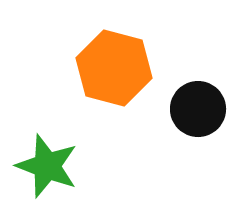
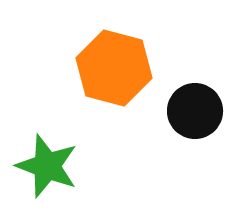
black circle: moved 3 px left, 2 px down
